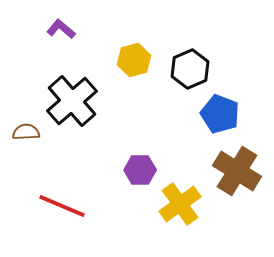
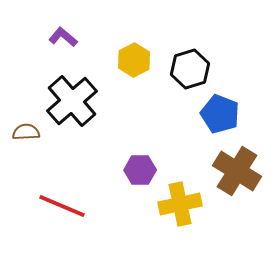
purple L-shape: moved 2 px right, 8 px down
yellow hexagon: rotated 12 degrees counterclockwise
black hexagon: rotated 6 degrees clockwise
yellow cross: rotated 24 degrees clockwise
